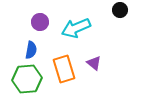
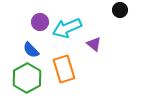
cyan arrow: moved 9 px left
blue semicircle: rotated 126 degrees clockwise
purple triangle: moved 19 px up
green hexagon: moved 1 px up; rotated 24 degrees counterclockwise
